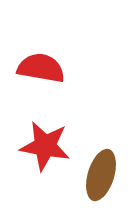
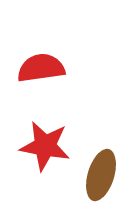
red semicircle: rotated 18 degrees counterclockwise
